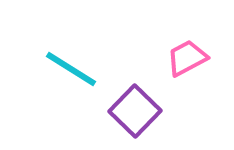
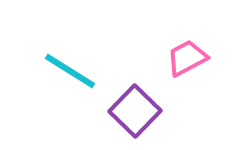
cyan line: moved 1 px left, 2 px down
